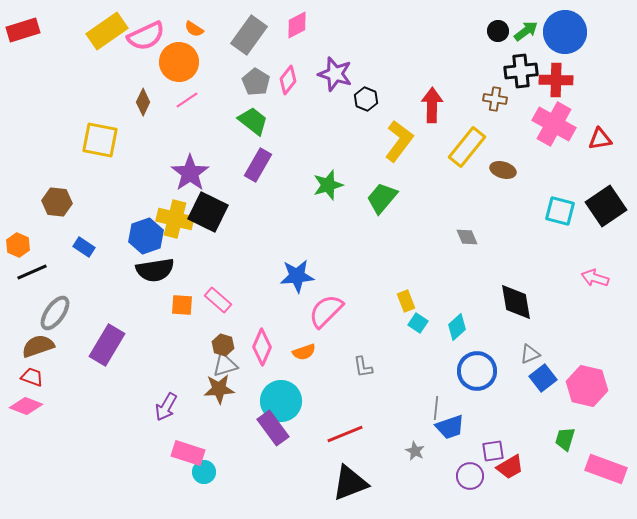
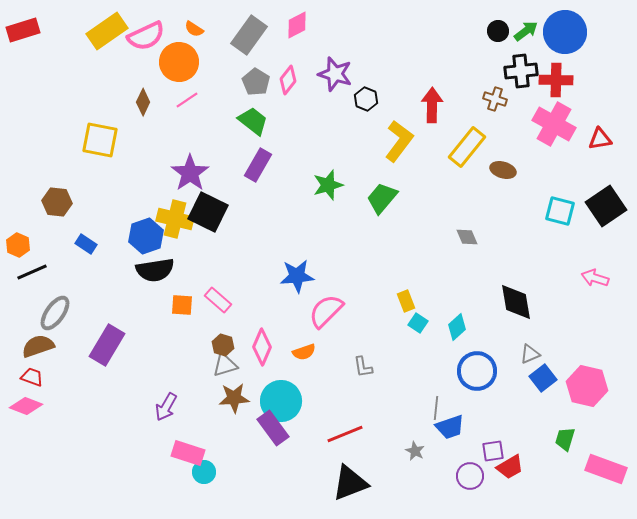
brown cross at (495, 99): rotated 10 degrees clockwise
blue rectangle at (84, 247): moved 2 px right, 3 px up
brown star at (219, 389): moved 15 px right, 9 px down
